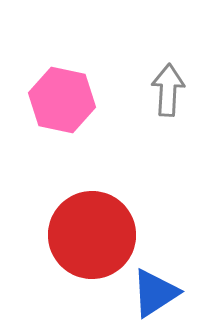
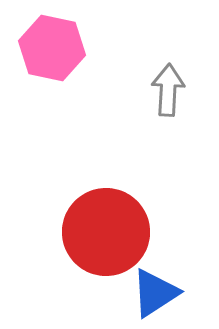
pink hexagon: moved 10 px left, 52 px up
red circle: moved 14 px right, 3 px up
